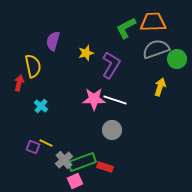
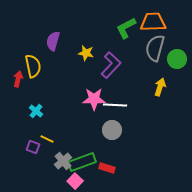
gray semicircle: moved 1 px left, 1 px up; rotated 56 degrees counterclockwise
yellow star: rotated 28 degrees clockwise
purple L-shape: rotated 12 degrees clockwise
red arrow: moved 1 px left, 4 px up
white line: moved 5 px down; rotated 15 degrees counterclockwise
cyan cross: moved 5 px left, 5 px down
yellow line: moved 1 px right, 4 px up
gray cross: moved 1 px left, 1 px down
red rectangle: moved 2 px right, 1 px down
pink square: rotated 21 degrees counterclockwise
